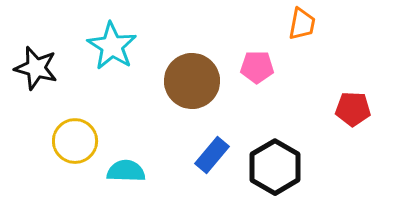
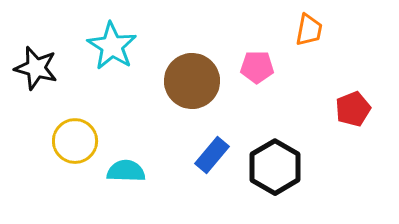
orange trapezoid: moved 7 px right, 6 px down
red pentagon: rotated 24 degrees counterclockwise
